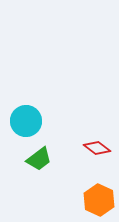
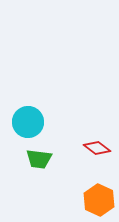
cyan circle: moved 2 px right, 1 px down
green trapezoid: rotated 44 degrees clockwise
